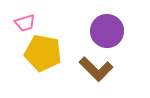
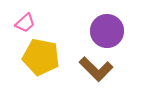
pink trapezoid: rotated 25 degrees counterclockwise
yellow pentagon: moved 2 px left, 4 px down
